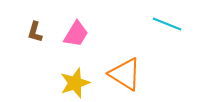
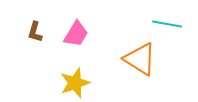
cyan line: rotated 12 degrees counterclockwise
orange triangle: moved 15 px right, 15 px up
